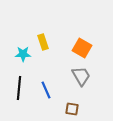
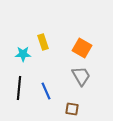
blue line: moved 1 px down
